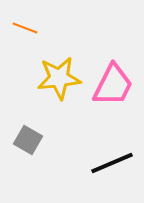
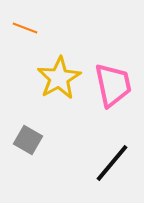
yellow star: rotated 24 degrees counterclockwise
pink trapezoid: rotated 39 degrees counterclockwise
black line: rotated 27 degrees counterclockwise
